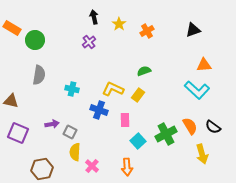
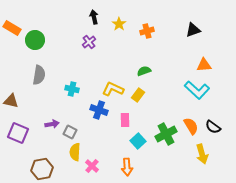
orange cross: rotated 16 degrees clockwise
orange semicircle: moved 1 px right
